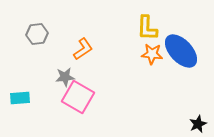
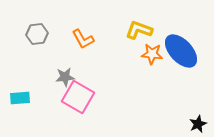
yellow L-shape: moved 8 px left, 2 px down; rotated 108 degrees clockwise
orange L-shape: moved 10 px up; rotated 95 degrees clockwise
